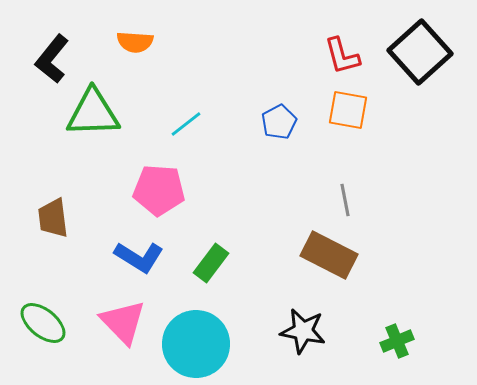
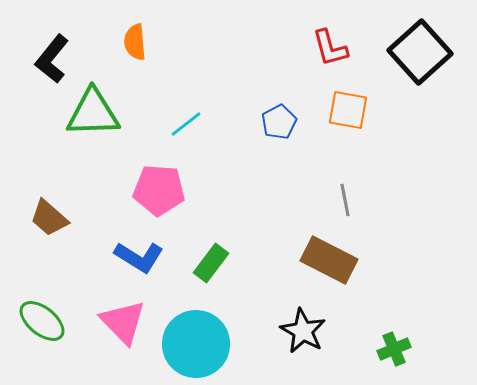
orange semicircle: rotated 81 degrees clockwise
red L-shape: moved 12 px left, 8 px up
brown trapezoid: moved 4 px left; rotated 42 degrees counterclockwise
brown rectangle: moved 5 px down
green ellipse: moved 1 px left, 2 px up
black star: rotated 18 degrees clockwise
green cross: moved 3 px left, 8 px down
